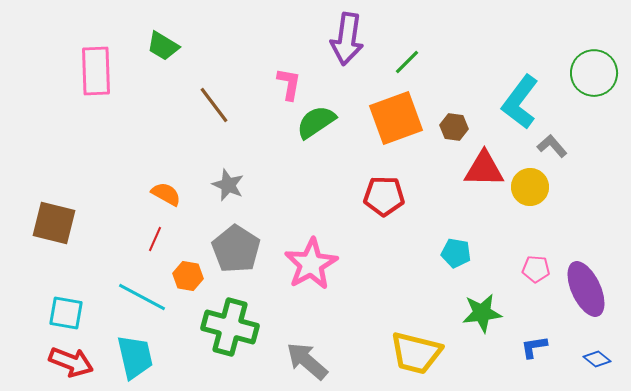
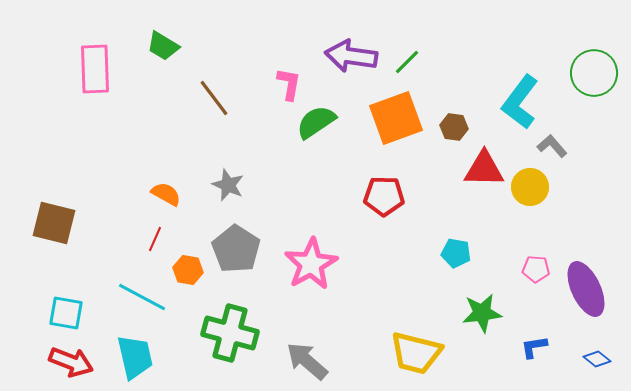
purple arrow: moved 4 px right, 17 px down; rotated 90 degrees clockwise
pink rectangle: moved 1 px left, 2 px up
brown line: moved 7 px up
orange hexagon: moved 6 px up
green cross: moved 6 px down
